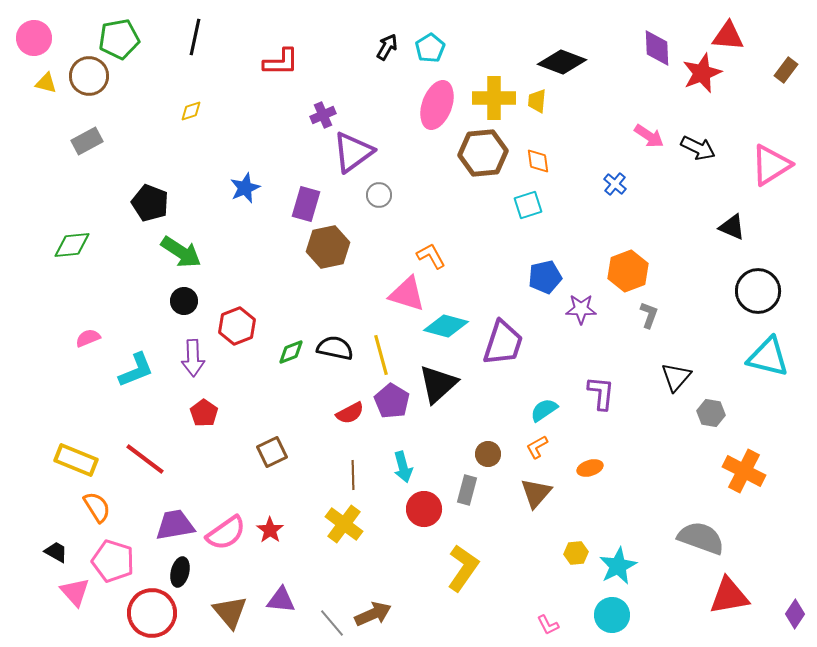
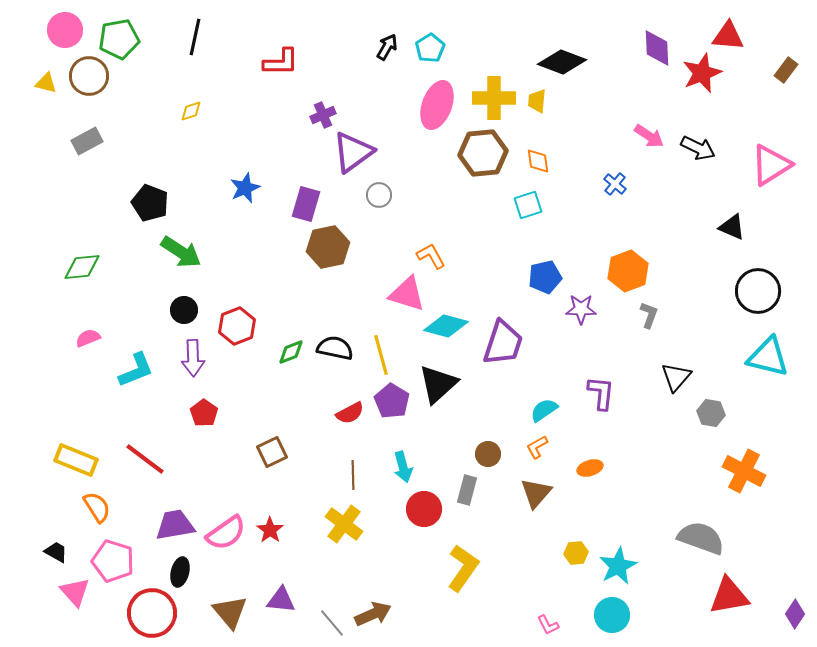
pink circle at (34, 38): moved 31 px right, 8 px up
green diamond at (72, 245): moved 10 px right, 22 px down
black circle at (184, 301): moved 9 px down
